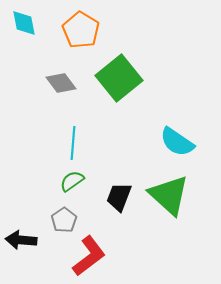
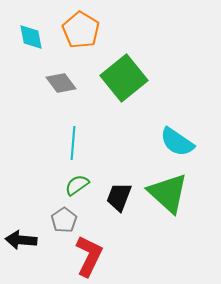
cyan diamond: moved 7 px right, 14 px down
green square: moved 5 px right
green semicircle: moved 5 px right, 4 px down
green triangle: moved 1 px left, 2 px up
red L-shape: rotated 27 degrees counterclockwise
